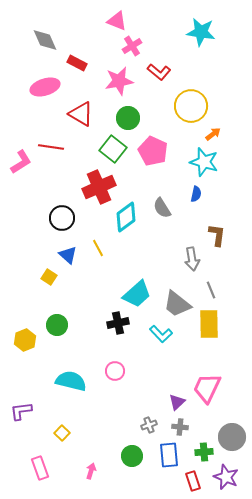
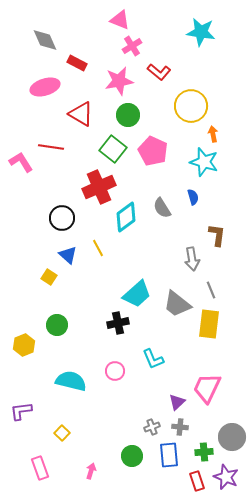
pink triangle at (117, 21): moved 3 px right, 1 px up
green circle at (128, 118): moved 3 px up
orange arrow at (213, 134): rotated 63 degrees counterclockwise
pink L-shape at (21, 162): rotated 90 degrees counterclockwise
blue semicircle at (196, 194): moved 3 px left, 3 px down; rotated 28 degrees counterclockwise
yellow rectangle at (209, 324): rotated 8 degrees clockwise
cyan L-shape at (161, 334): moved 8 px left, 25 px down; rotated 20 degrees clockwise
yellow hexagon at (25, 340): moved 1 px left, 5 px down
gray cross at (149, 425): moved 3 px right, 2 px down
red rectangle at (193, 481): moved 4 px right
